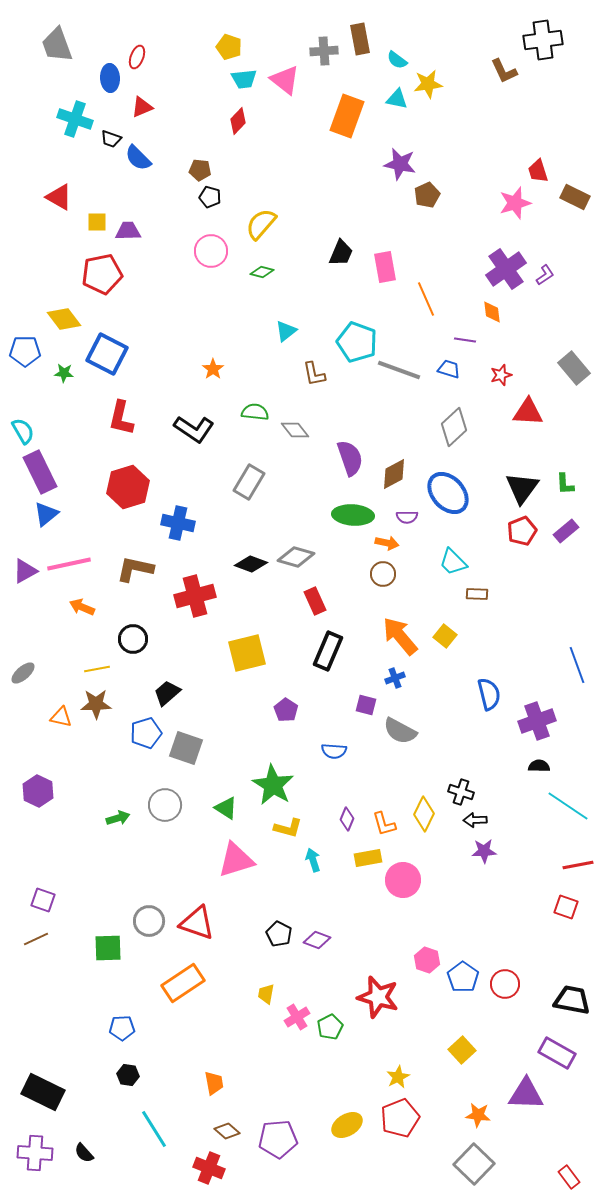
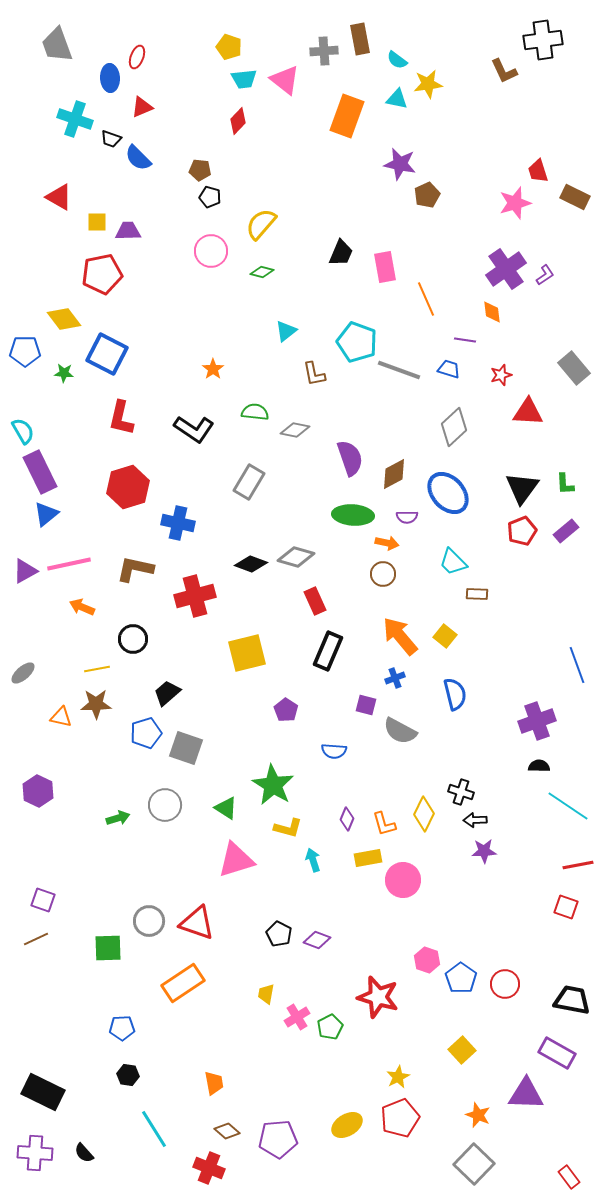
gray diamond at (295, 430): rotated 40 degrees counterclockwise
blue semicircle at (489, 694): moved 34 px left
blue pentagon at (463, 977): moved 2 px left, 1 px down
orange star at (478, 1115): rotated 15 degrees clockwise
